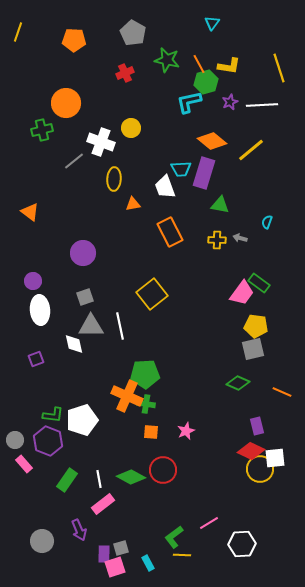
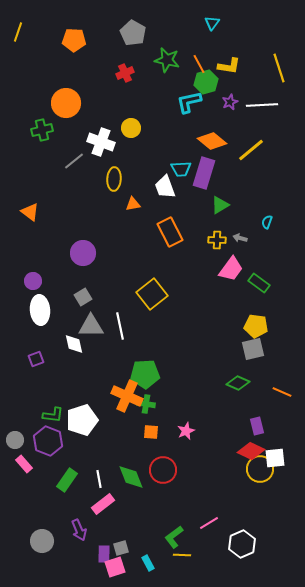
green triangle at (220, 205): rotated 42 degrees counterclockwise
pink trapezoid at (242, 293): moved 11 px left, 24 px up
gray square at (85, 297): moved 2 px left; rotated 12 degrees counterclockwise
green diamond at (131, 477): rotated 40 degrees clockwise
white hexagon at (242, 544): rotated 20 degrees counterclockwise
